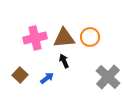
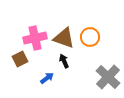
brown triangle: rotated 25 degrees clockwise
brown square: moved 16 px up; rotated 21 degrees clockwise
